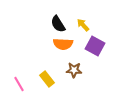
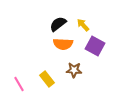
black semicircle: rotated 84 degrees clockwise
